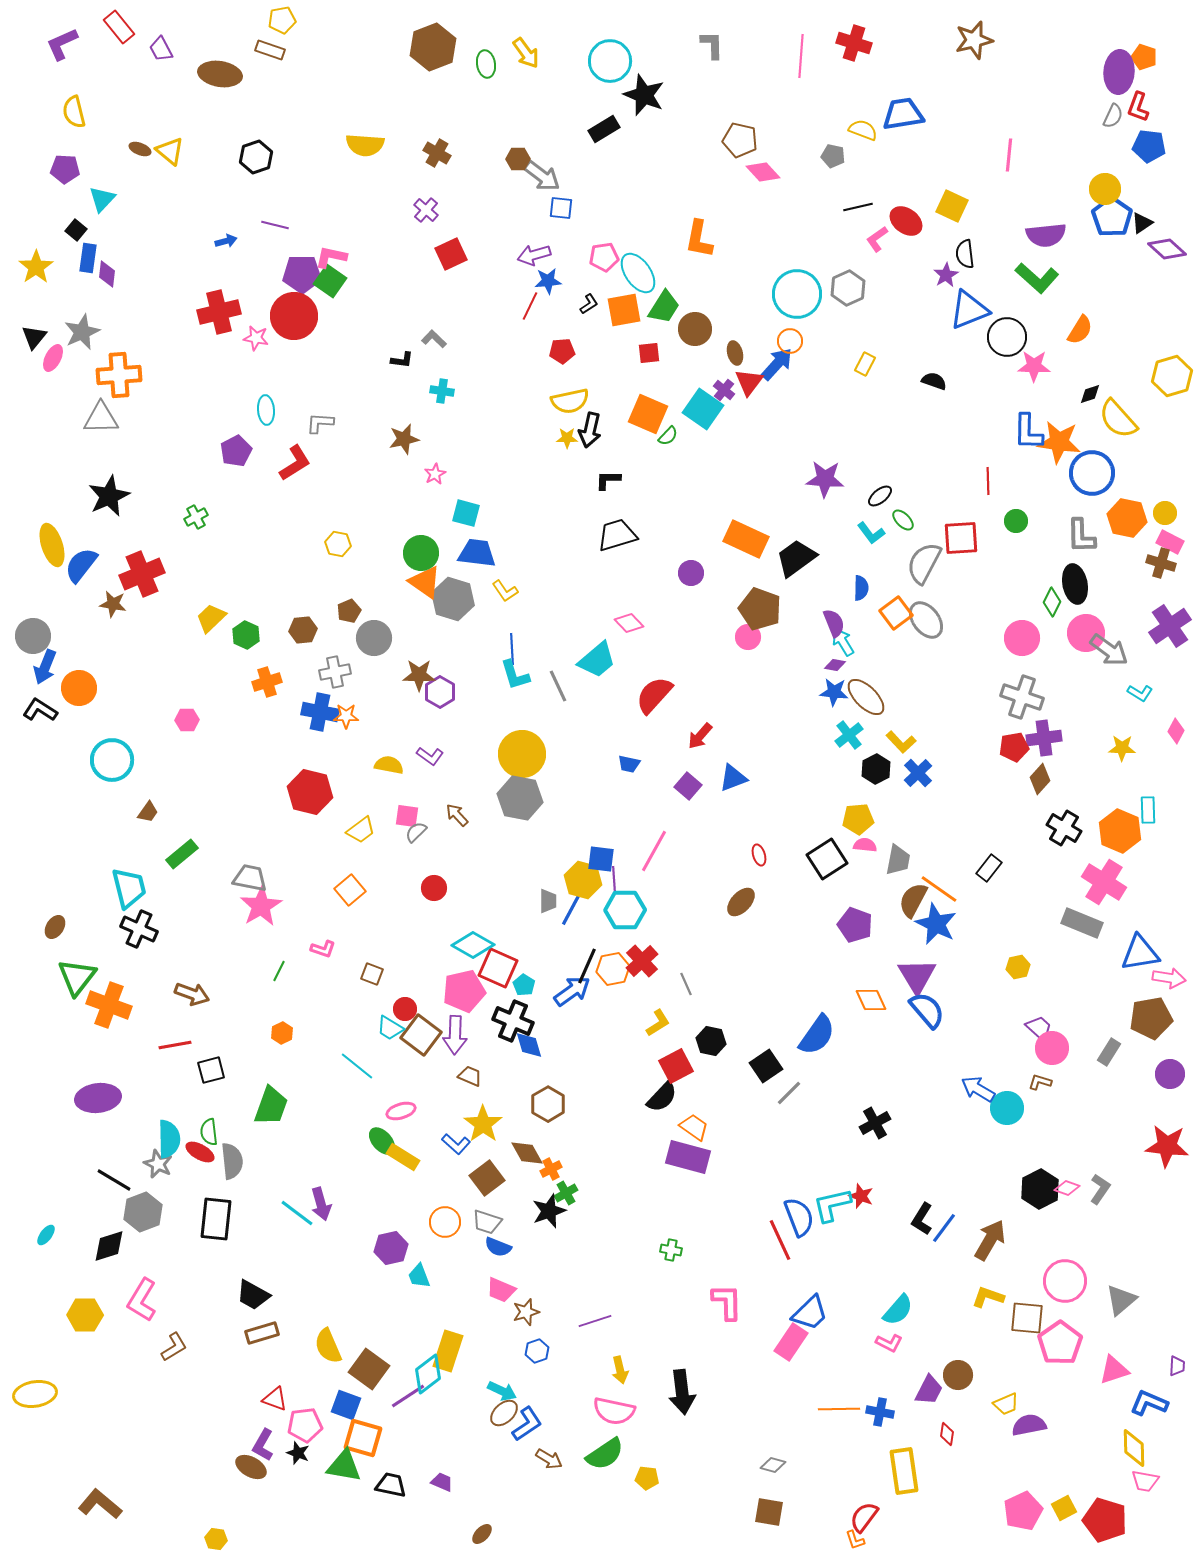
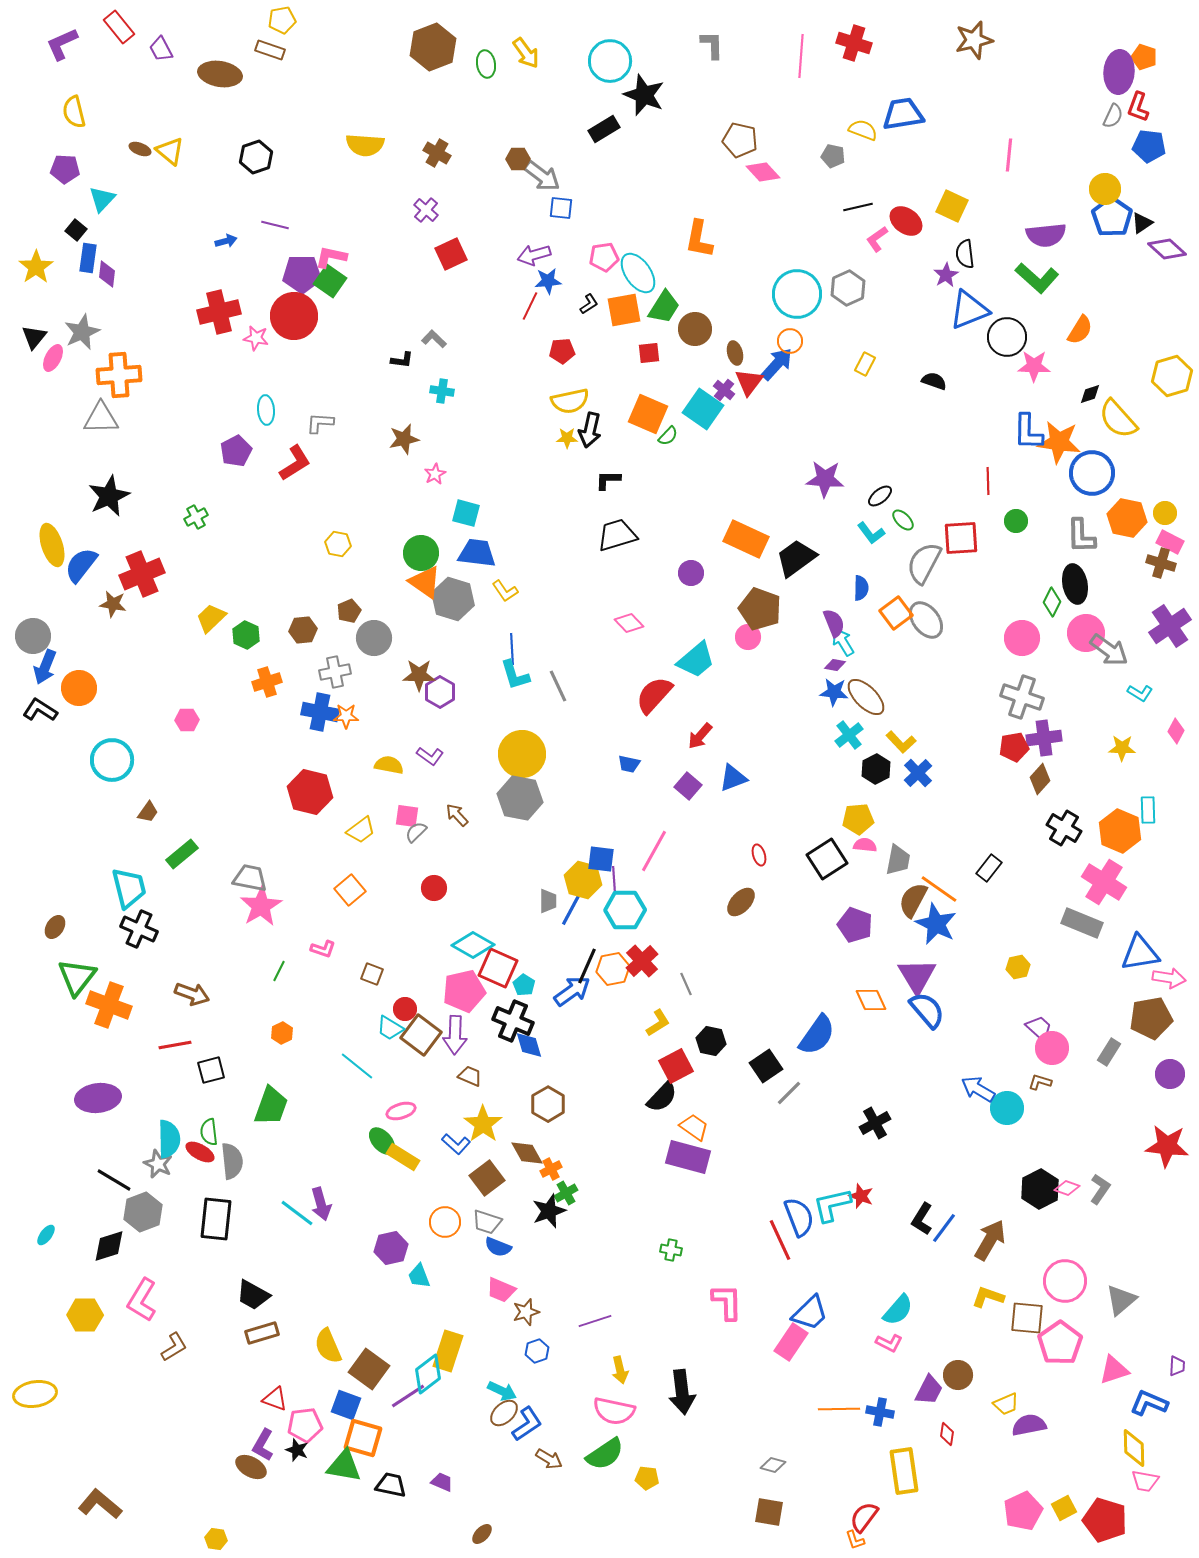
cyan trapezoid at (597, 660): moved 99 px right
black star at (298, 1453): moved 1 px left, 3 px up
